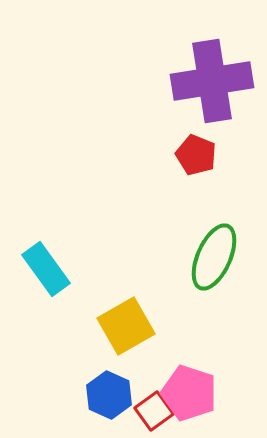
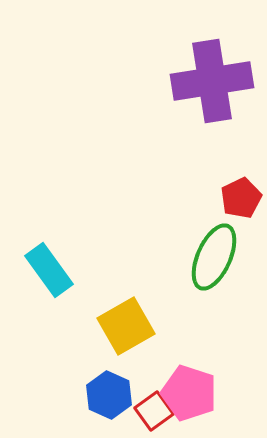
red pentagon: moved 45 px right, 43 px down; rotated 24 degrees clockwise
cyan rectangle: moved 3 px right, 1 px down
